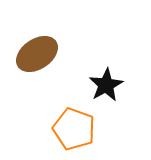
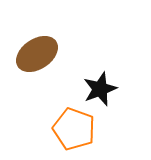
black star: moved 6 px left, 4 px down; rotated 8 degrees clockwise
